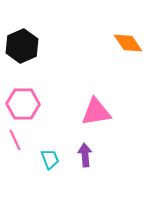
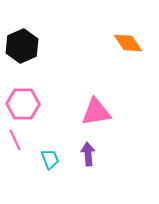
purple arrow: moved 3 px right, 1 px up
